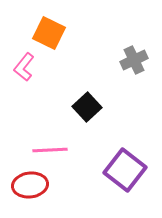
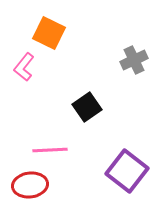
black square: rotated 8 degrees clockwise
purple square: moved 2 px right, 1 px down
